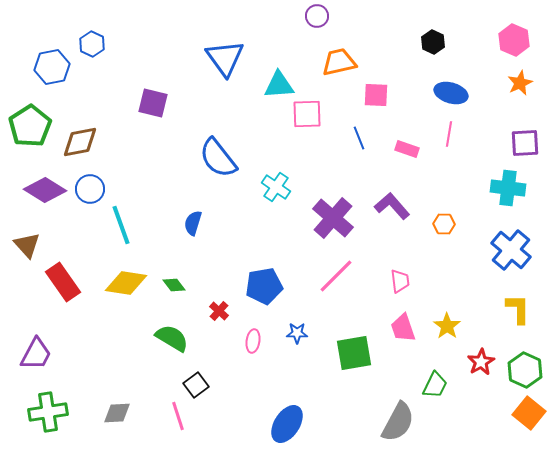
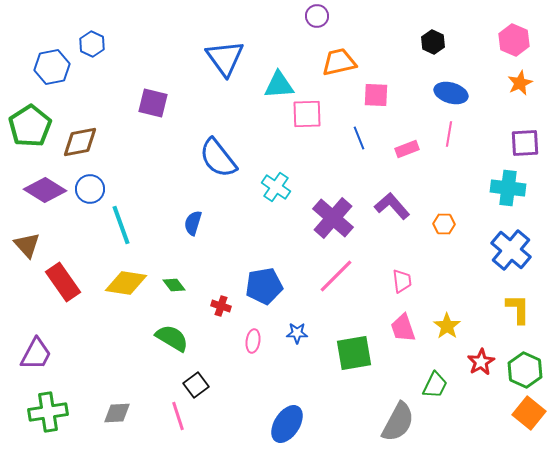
pink rectangle at (407, 149): rotated 40 degrees counterclockwise
pink trapezoid at (400, 281): moved 2 px right
red cross at (219, 311): moved 2 px right, 5 px up; rotated 24 degrees counterclockwise
